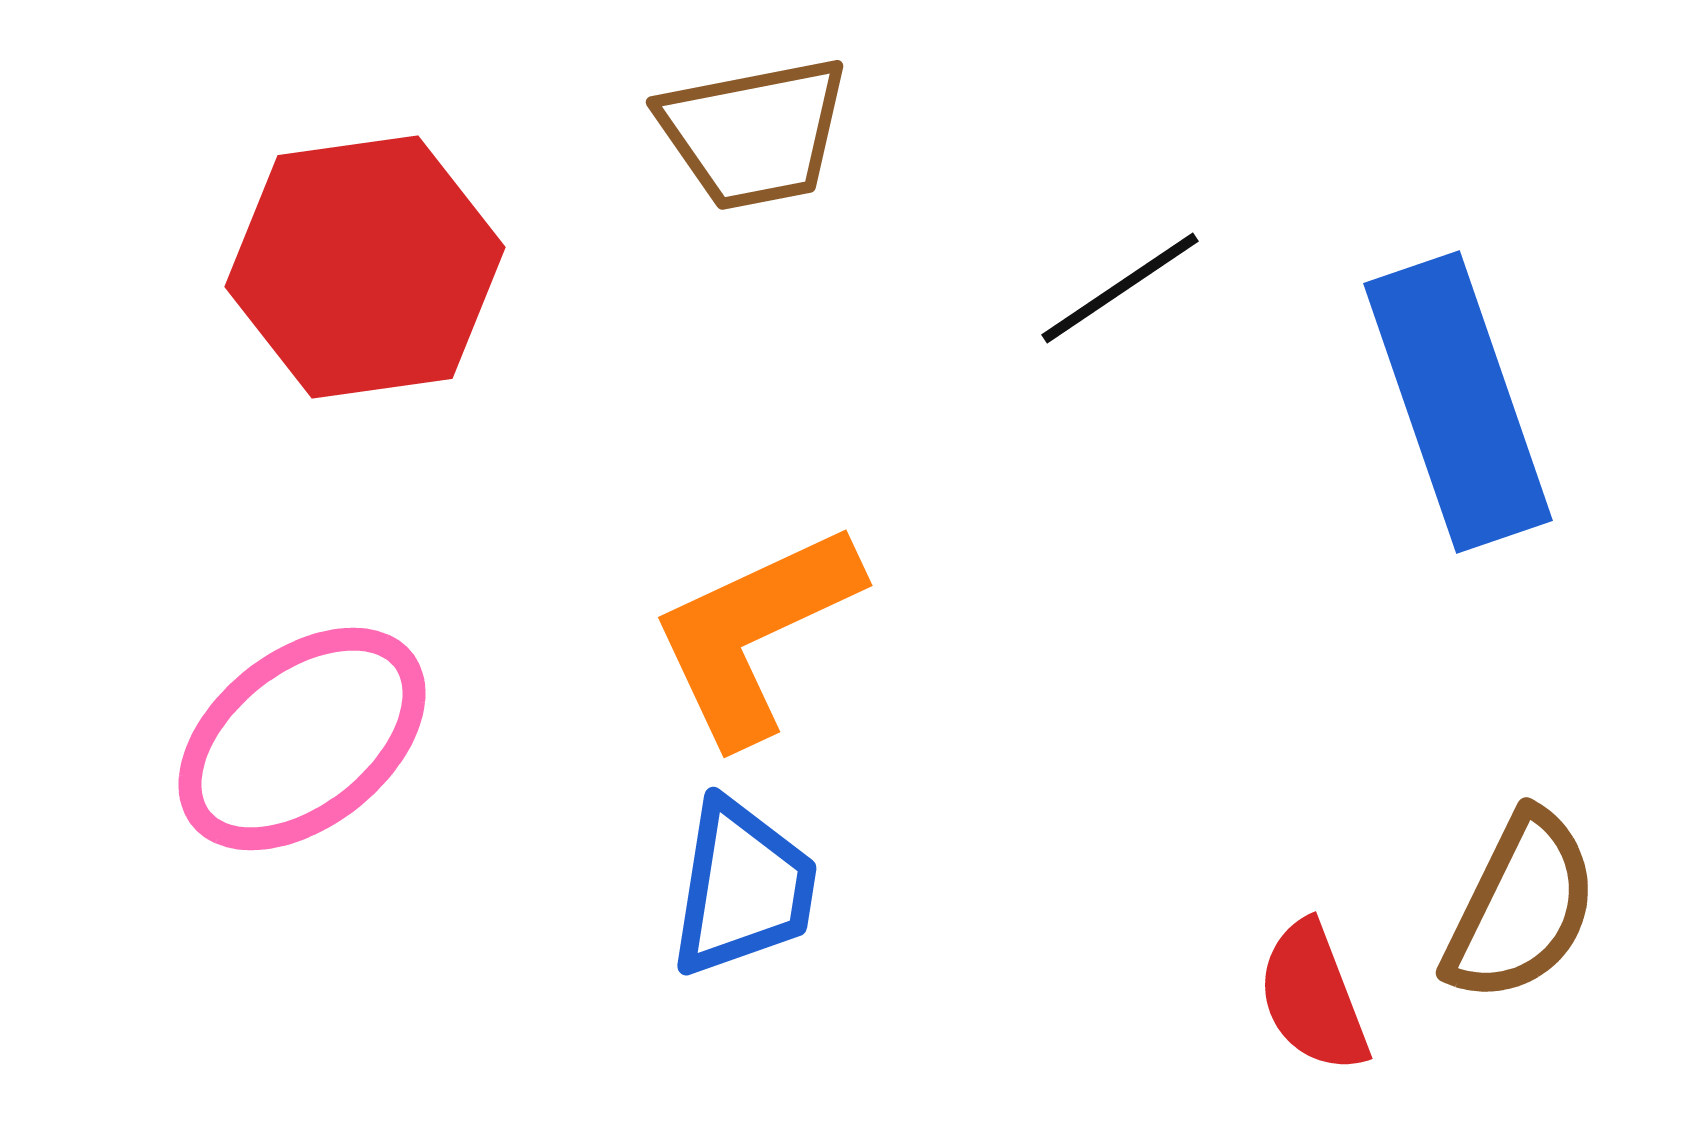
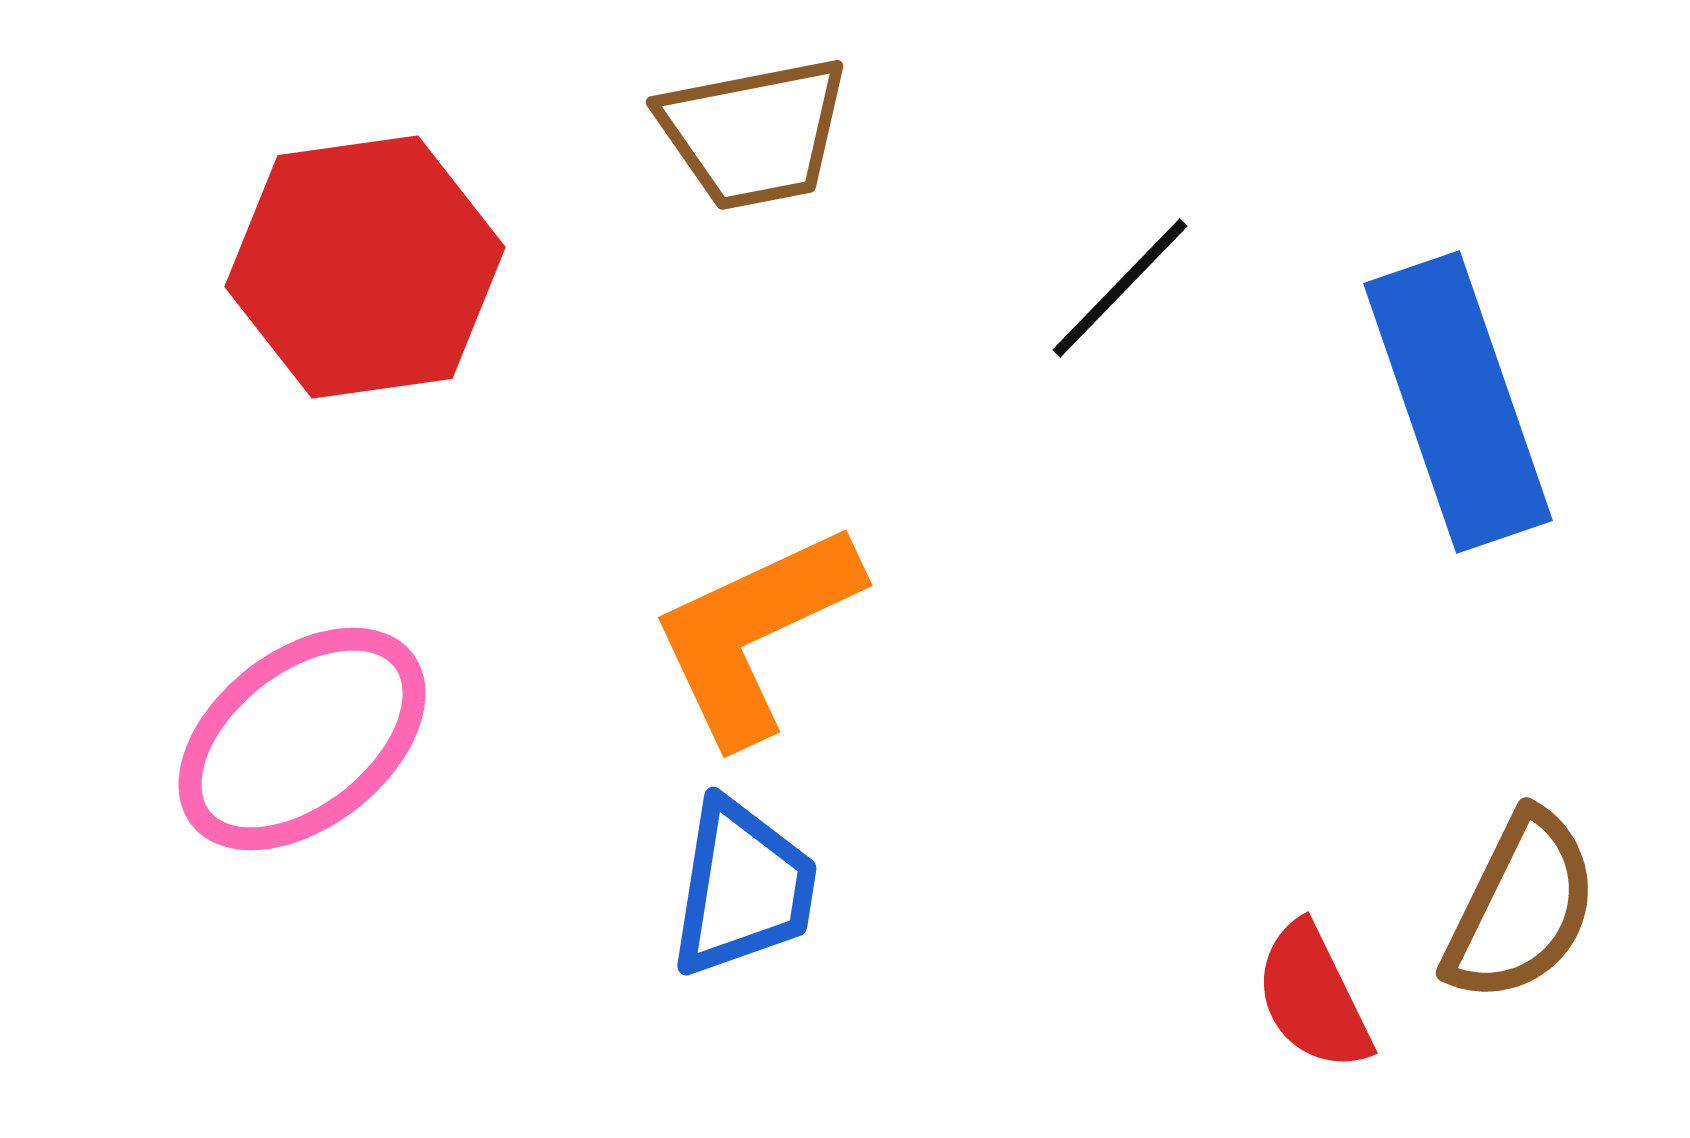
black line: rotated 12 degrees counterclockwise
red semicircle: rotated 5 degrees counterclockwise
